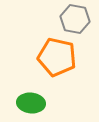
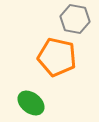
green ellipse: rotated 32 degrees clockwise
